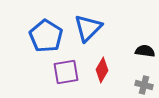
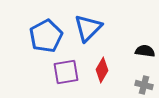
blue pentagon: rotated 12 degrees clockwise
